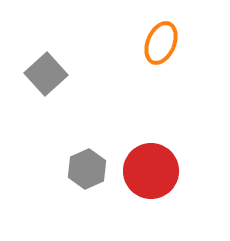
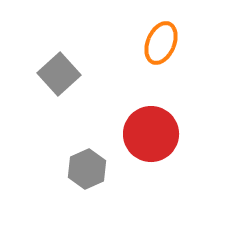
gray square: moved 13 px right
red circle: moved 37 px up
